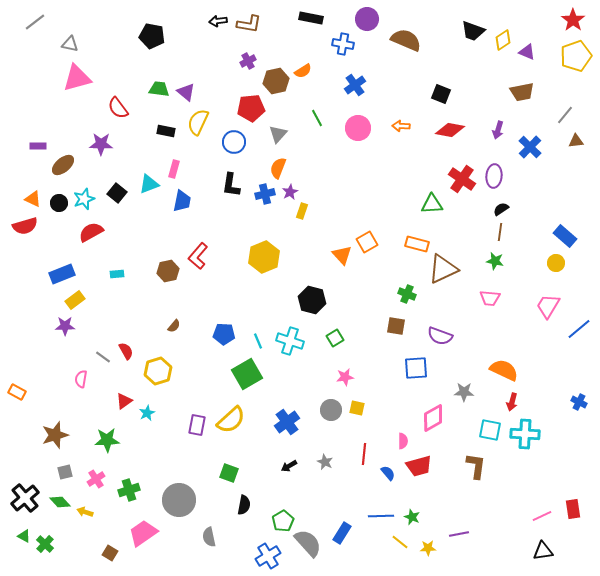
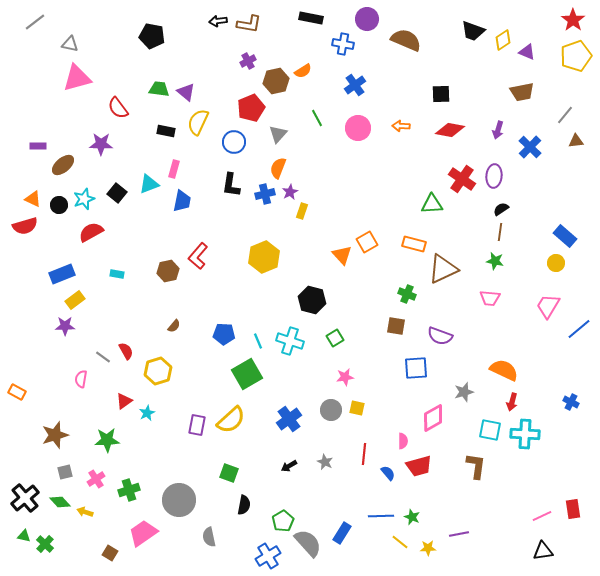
black square at (441, 94): rotated 24 degrees counterclockwise
red pentagon at (251, 108): rotated 16 degrees counterclockwise
black circle at (59, 203): moved 2 px down
orange rectangle at (417, 244): moved 3 px left
cyan rectangle at (117, 274): rotated 16 degrees clockwise
gray star at (464, 392): rotated 18 degrees counterclockwise
blue cross at (579, 402): moved 8 px left
blue cross at (287, 422): moved 2 px right, 3 px up
green triangle at (24, 536): rotated 16 degrees counterclockwise
